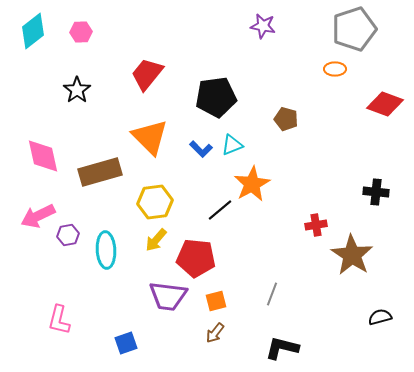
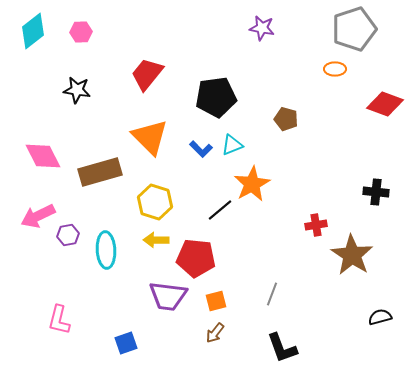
purple star: moved 1 px left, 2 px down
black star: rotated 28 degrees counterclockwise
pink diamond: rotated 15 degrees counterclockwise
yellow hexagon: rotated 24 degrees clockwise
yellow arrow: rotated 50 degrees clockwise
black L-shape: rotated 124 degrees counterclockwise
